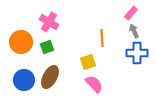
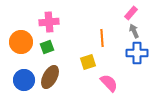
pink cross: rotated 36 degrees counterclockwise
pink semicircle: moved 15 px right, 1 px up
